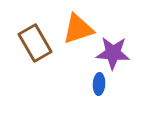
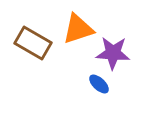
brown rectangle: moved 2 px left; rotated 30 degrees counterclockwise
blue ellipse: rotated 50 degrees counterclockwise
